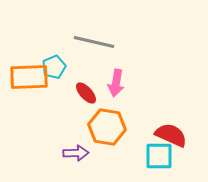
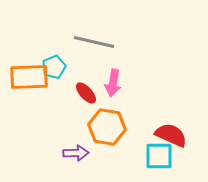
pink arrow: moved 3 px left
